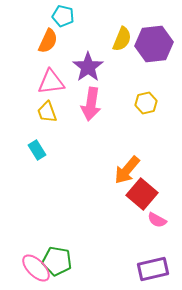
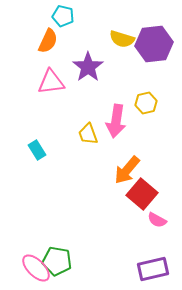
yellow semicircle: rotated 85 degrees clockwise
pink arrow: moved 25 px right, 17 px down
yellow trapezoid: moved 41 px right, 22 px down
